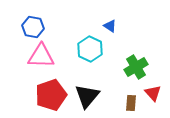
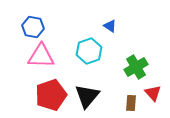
cyan hexagon: moved 1 px left, 2 px down; rotated 15 degrees clockwise
